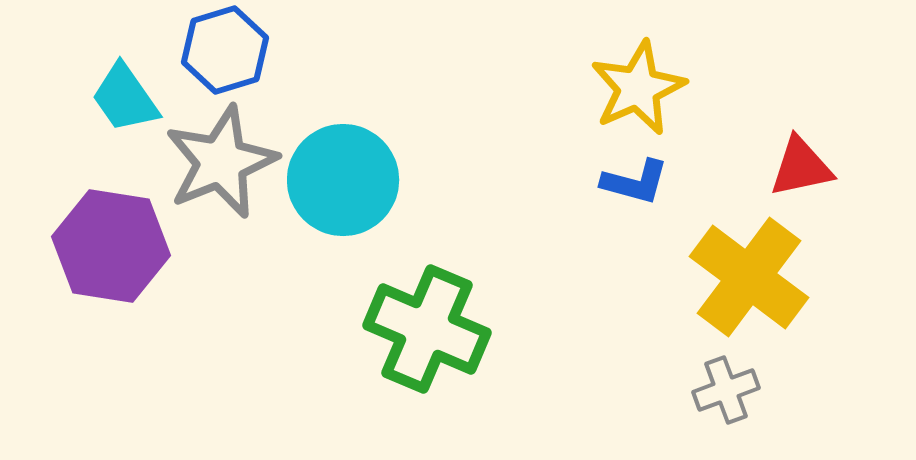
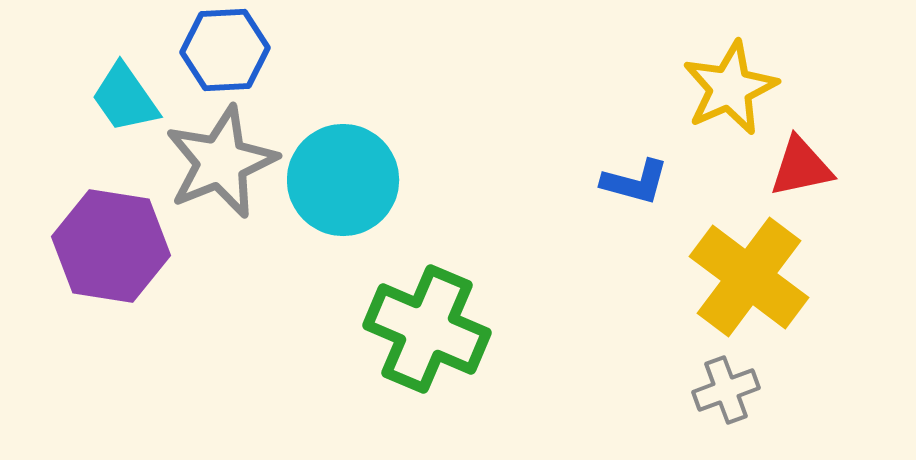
blue hexagon: rotated 14 degrees clockwise
yellow star: moved 92 px right
